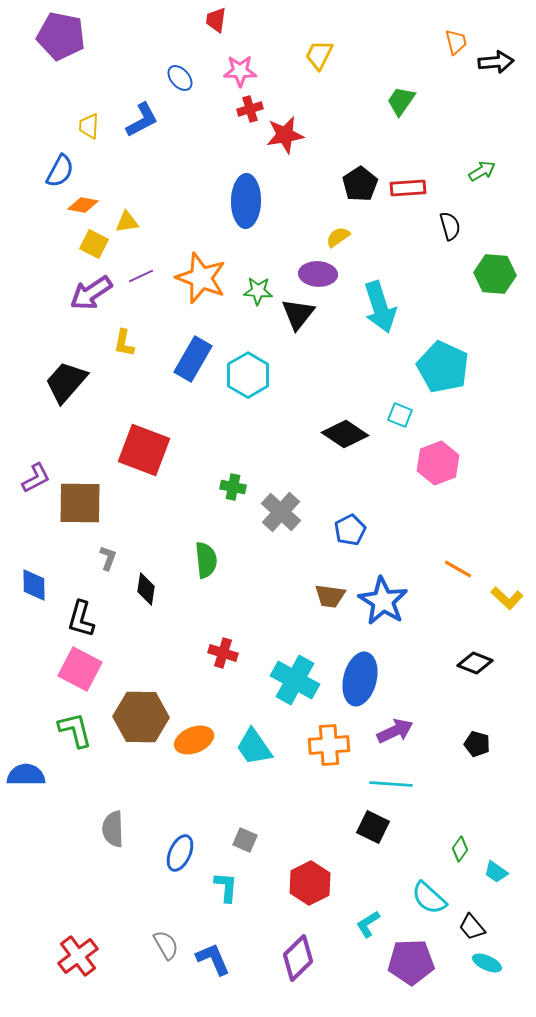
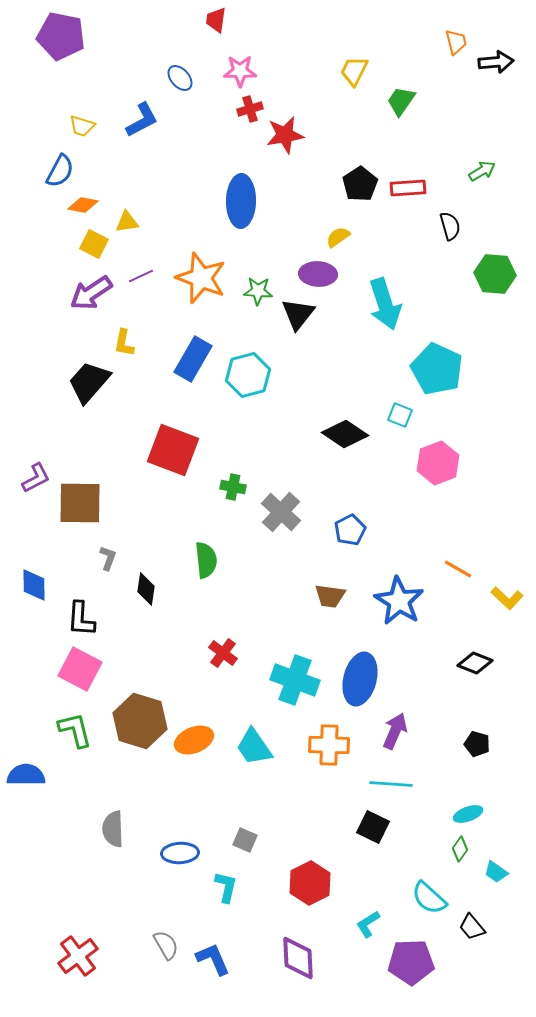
yellow trapezoid at (319, 55): moved 35 px right, 16 px down
yellow trapezoid at (89, 126): moved 7 px left; rotated 76 degrees counterclockwise
blue ellipse at (246, 201): moved 5 px left
cyan arrow at (380, 307): moved 5 px right, 3 px up
cyan pentagon at (443, 367): moved 6 px left, 2 px down
cyan hexagon at (248, 375): rotated 15 degrees clockwise
black trapezoid at (66, 382): moved 23 px right
red square at (144, 450): moved 29 px right
blue star at (383, 601): moved 16 px right
black L-shape at (81, 619): rotated 12 degrees counterclockwise
red cross at (223, 653): rotated 20 degrees clockwise
cyan cross at (295, 680): rotated 9 degrees counterclockwise
brown hexagon at (141, 717): moved 1 px left, 4 px down; rotated 16 degrees clockwise
purple arrow at (395, 731): rotated 42 degrees counterclockwise
orange cross at (329, 745): rotated 6 degrees clockwise
blue ellipse at (180, 853): rotated 63 degrees clockwise
cyan L-shape at (226, 887): rotated 8 degrees clockwise
purple diamond at (298, 958): rotated 48 degrees counterclockwise
cyan ellipse at (487, 963): moved 19 px left, 149 px up; rotated 44 degrees counterclockwise
